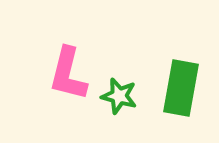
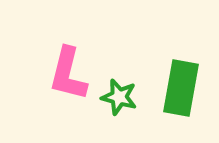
green star: moved 1 px down
